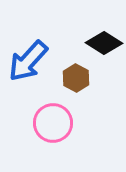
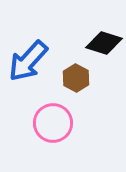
black diamond: rotated 15 degrees counterclockwise
